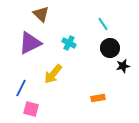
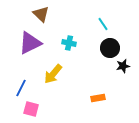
cyan cross: rotated 16 degrees counterclockwise
